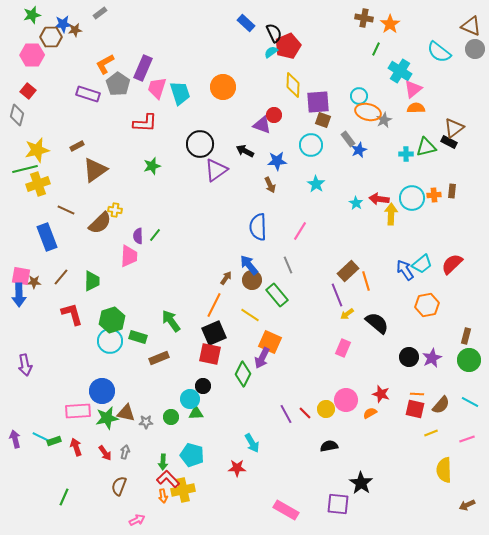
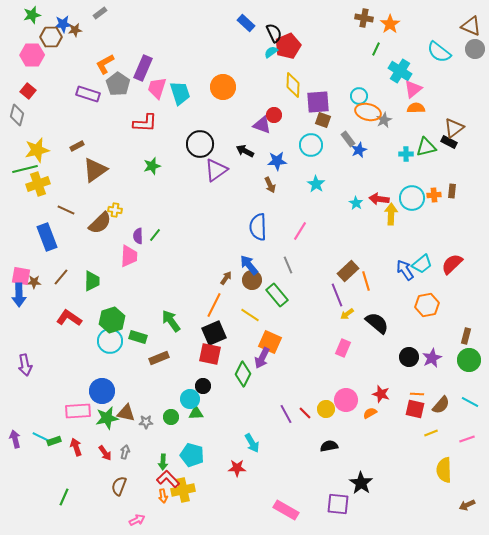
red L-shape at (72, 314): moved 3 px left, 4 px down; rotated 40 degrees counterclockwise
